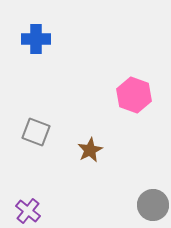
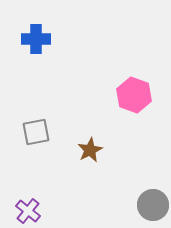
gray square: rotated 32 degrees counterclockwise
